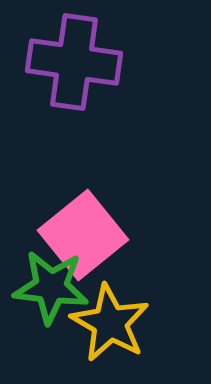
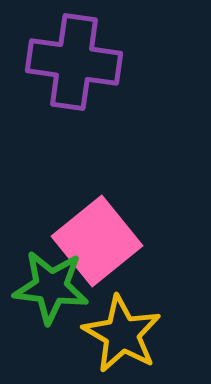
pink square: moved 14 px right, 6 px down
yellow star: moved 12 px right, 11 px down
